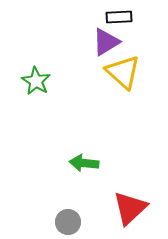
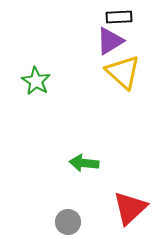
purple triangle: moved 4 px right, 1 px up
